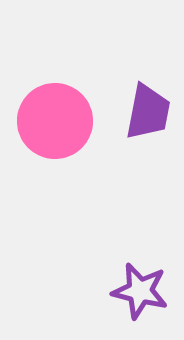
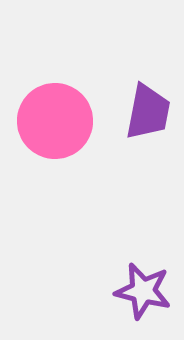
purple star: moved 3 px right
